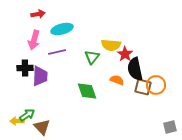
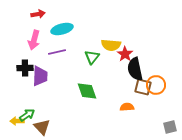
orange semicircle: moved 10 px right, 27 px down; rotated 24 degrees counterclockwise
